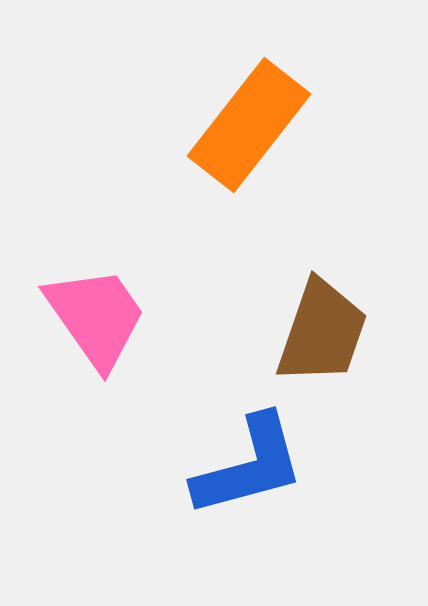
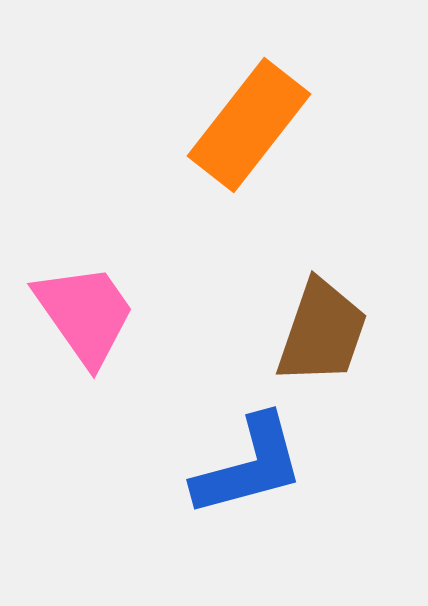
pink trapezoid: moved 11 px left, 3 px up
